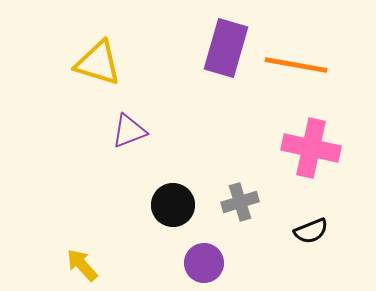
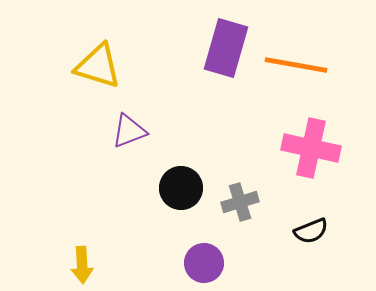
yellow triangle: moved 3 px down
black circle: moved 8 px right, 17 px up
yellow arrow: rotated 141 degrees counterclockwise
